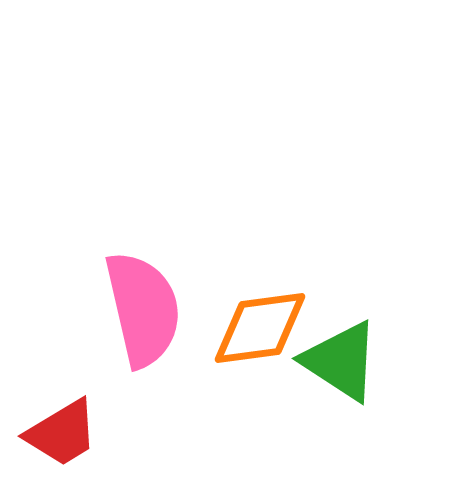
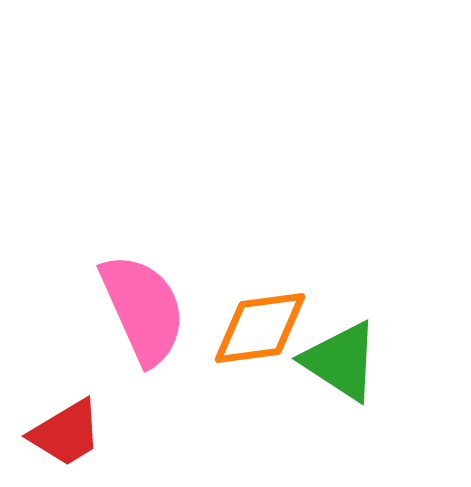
pink semicircle: rotated 11 degrees counterclockwise
red trapezoid: moved 4 px right
